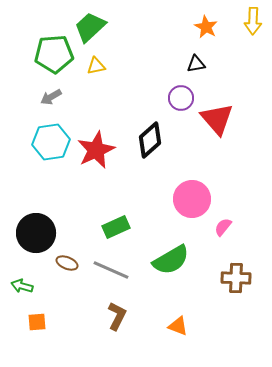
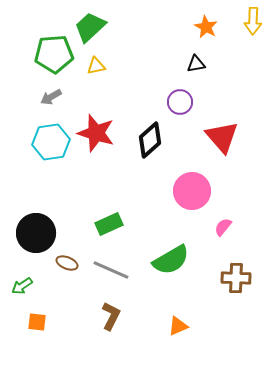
purple circle: moved 1 px left, 4 px down
red triangle: moved 5 px right, 18 px down
red star: moved 17 px up; rotated 30 degrees counterclockwise
pink circle: moved 8 px up
green rectangle: moved 7 px left, 3 px up
green arrow: rotated 50 degrees counterclockwise
brown L-shape: moved 6 px left
orange square: rotated 12 degrees clockwise
orange triangle: rotated 45 degrees counterclockwise
